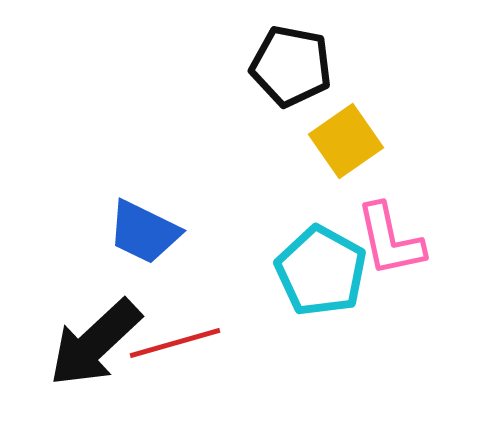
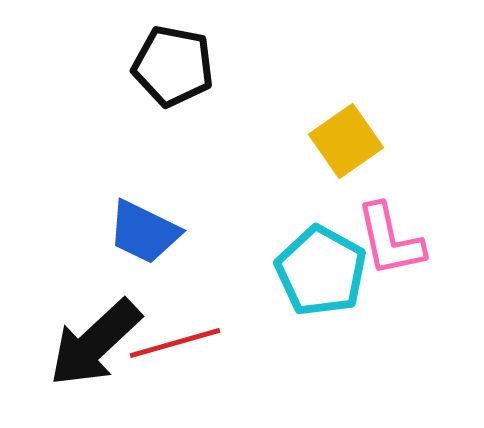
black pentagon: moved 118 px left
